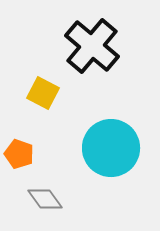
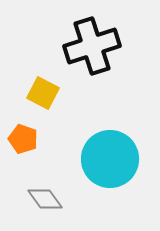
black cross: rotated 32 degrees clockwise
cyan circle: moved 1 px left, 11 px down
orange pentagon: moved 4 px right, 15 px up
